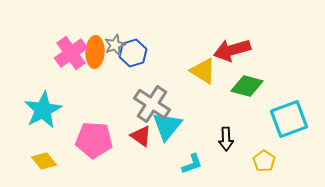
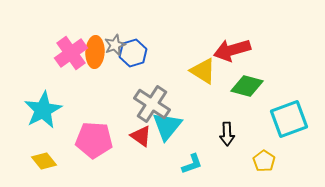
black arrow: moved 1 px right, 5 px up
